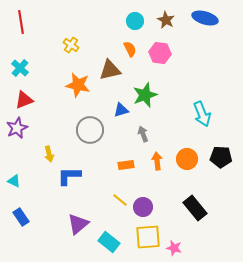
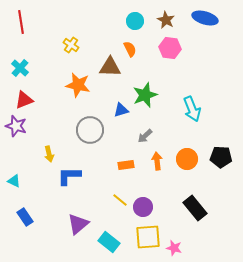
pink hexagon: moved 10 px right, 5 px up
brown triangle: moved 3 px up; rotated 15 degrees clockwise
cyan arrow: moved 10 px left, 5 px up
purple star: moved 1 px left, 2 px up; rotated 30 degrees counterclockwise
gray arrow: moved 2 px right, 2 px down; rotated 112 degrees counterclockwise
blue rectangle: moved 4 px right
